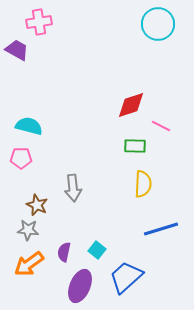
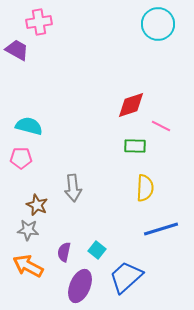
yellow semicircle: moved 2 px right, 4 px down
orange arrow: moved 1 px left, 2 px down; rotated 64 degrees clockwise
